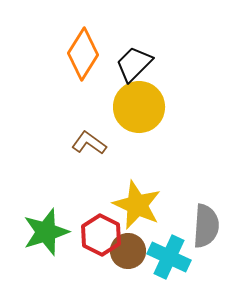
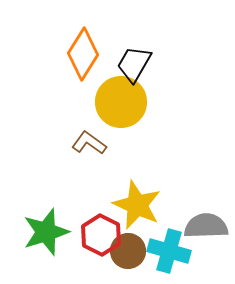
black trapezoid: rotated 15 degrees counterclockwise
yellow circle: moved 18 px left, 5 px up
gray semicircle: rotated 96 degrees counterclockwise
cyan cross: moved 6 px up; rotated 9 degrees counterclockwise
